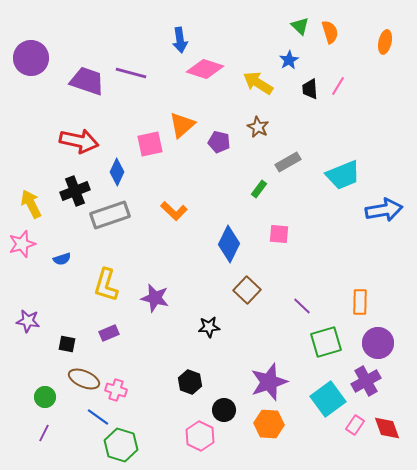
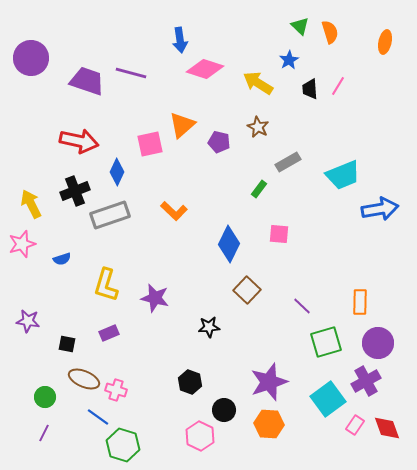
blue arrow at (384, 210): moved 4 px left, 1 px up
green hexagon at (121, 445): moved 2 px right
